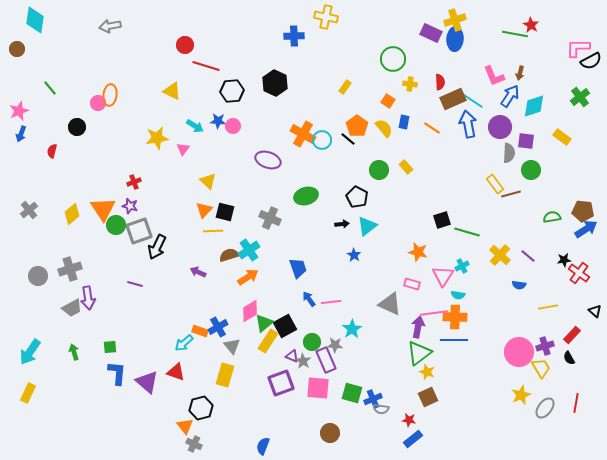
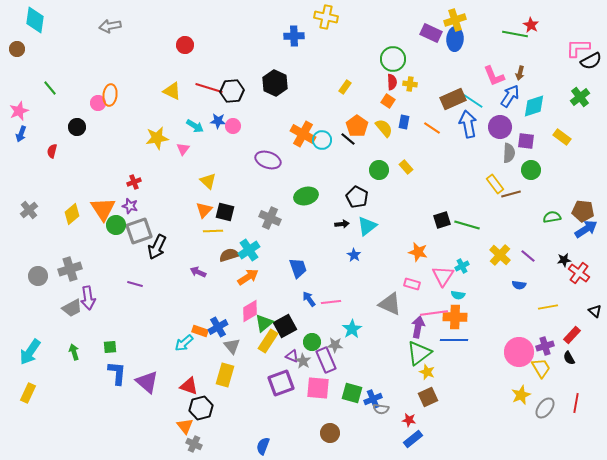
red line at (206, 66): moved 3 px right, 22 px down
red semicircle at (440, 82): moved 48 px left
green line at (467, 232): moved 7 px up
red triangle at (176, 372): moved 13 px right, 14 px down
